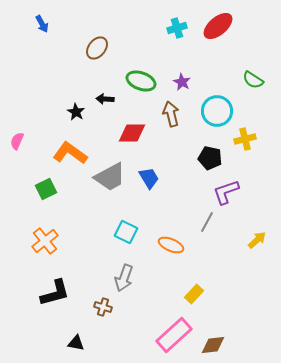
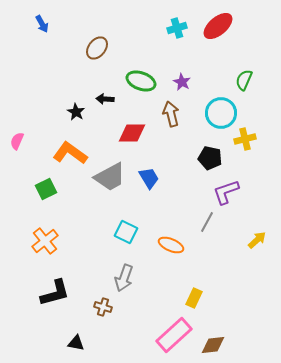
green semicircle: moved 9 px left; rotated 80 degrees clockwise
cyan circle: moved 4 px right, 2 px down
yellow rectangle: moved 4 px down; rotated 18 degrees counterclockwise
